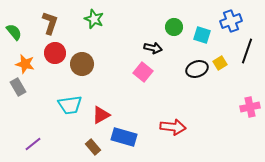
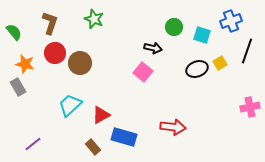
brown circle: moved 2 px left, 1 px up
cyan trapezoid: rotated 145 degrees clockwise
